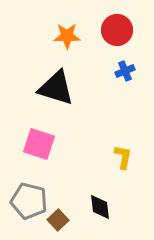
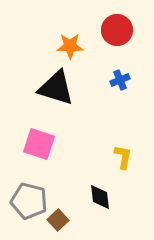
orange star: moved 3 px right, 10 px down
blue cross: moved 5 px left, 9 px down
black diamond: moved 10 px up
